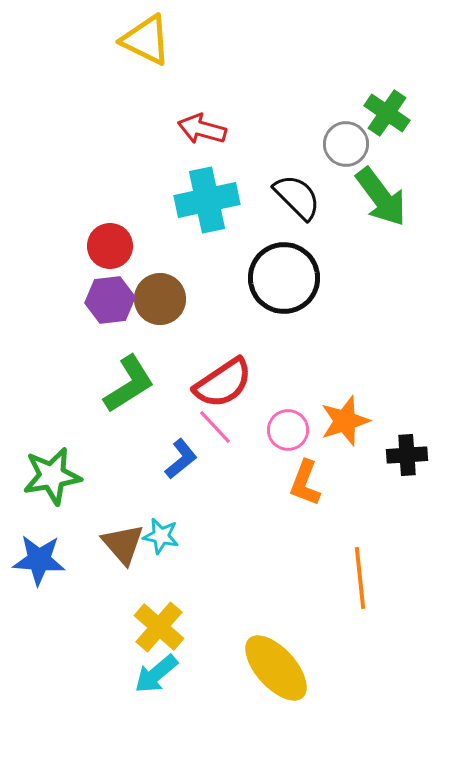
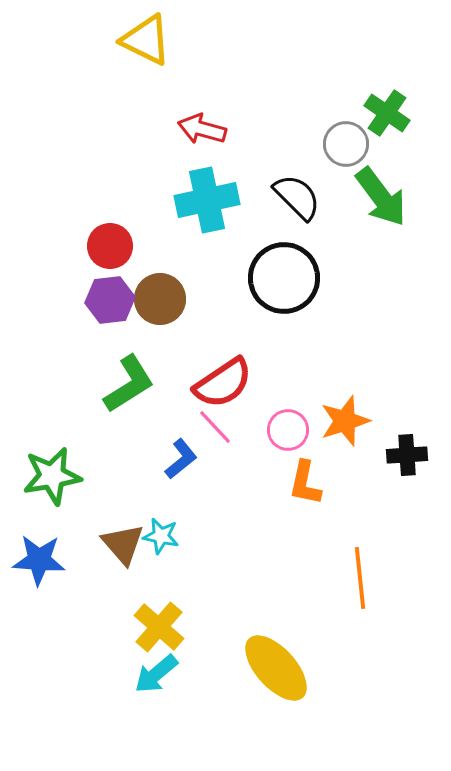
orange L-shape: rotated 9 degrees counterclockwise
